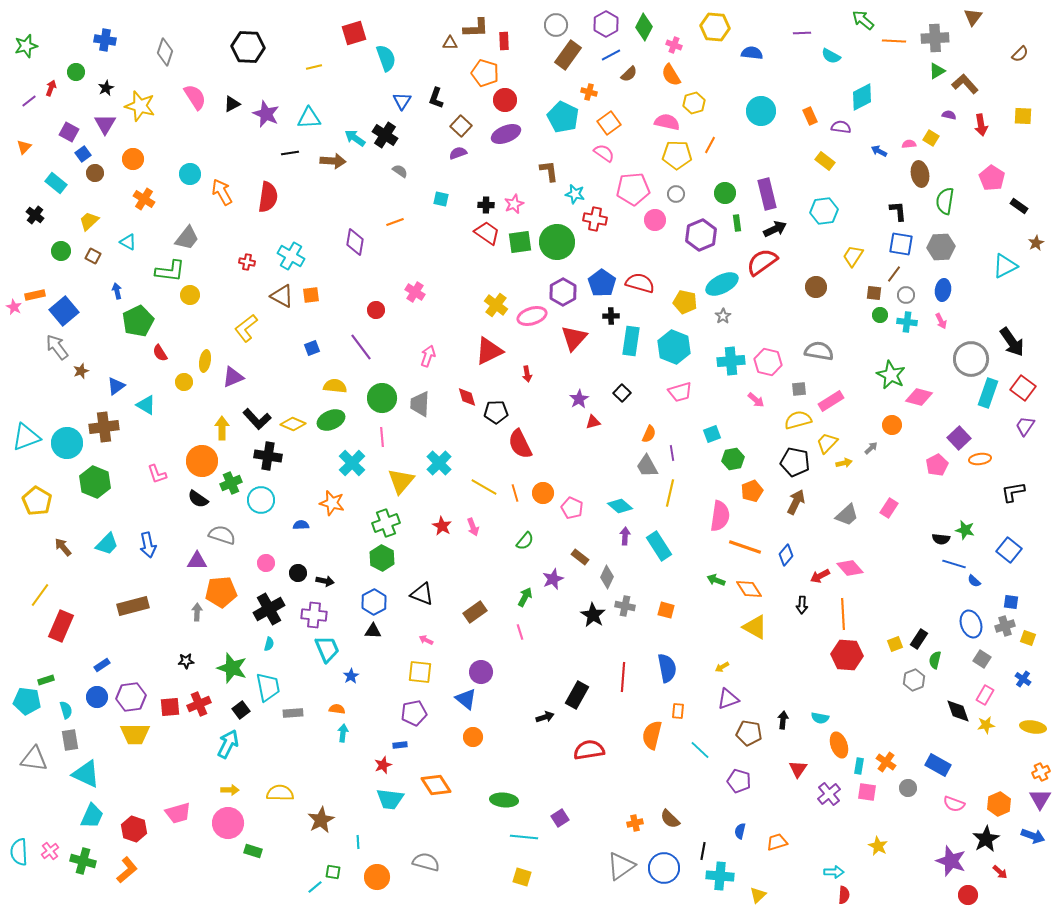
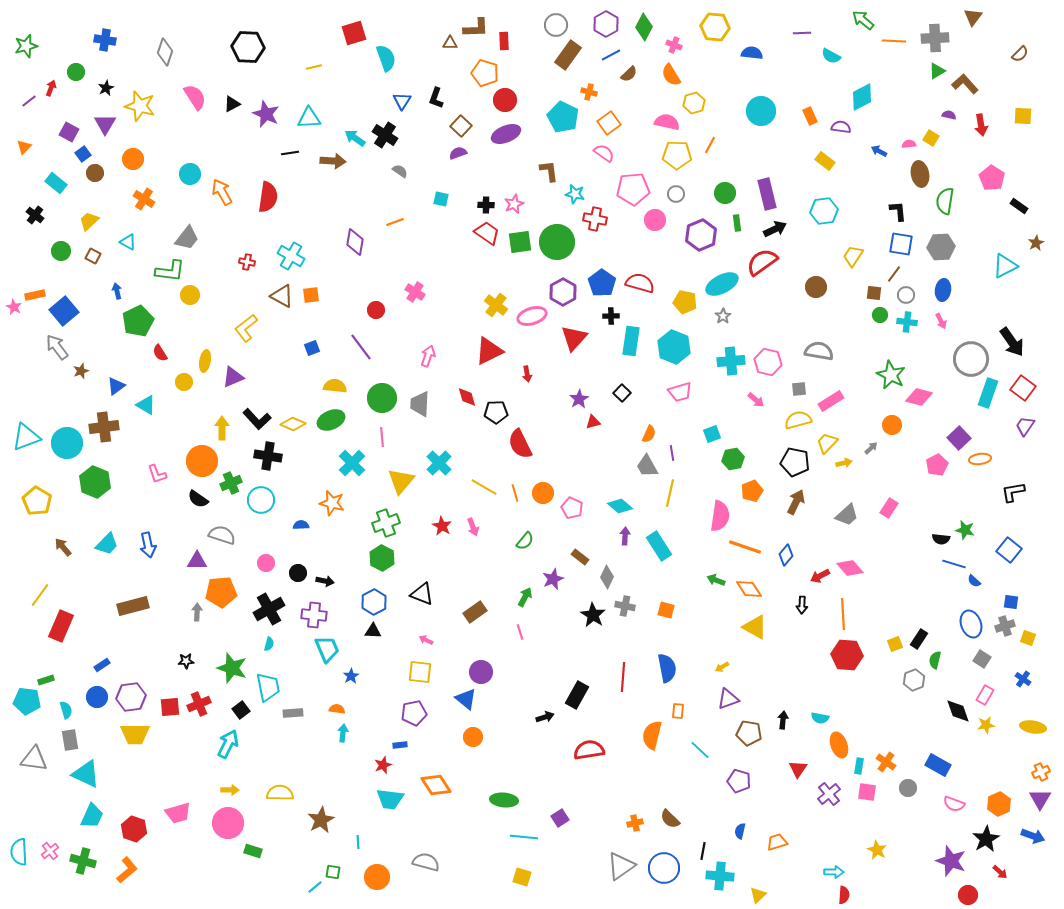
yellow star at (878, 846): moved 1 px left, 4 px down
